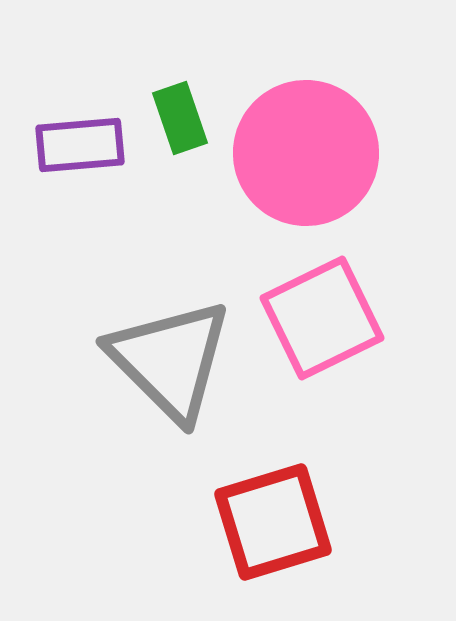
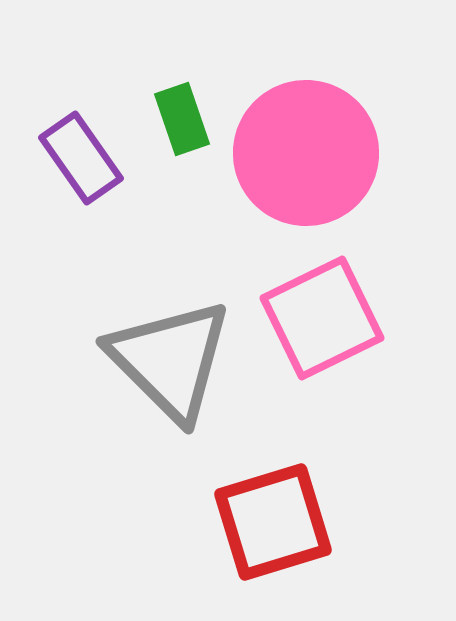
green rectangle: moved 2 px right, 1 px down
purple rectangle: moved 1 px right, 13 px down; rotated 60 degrees clockwise
